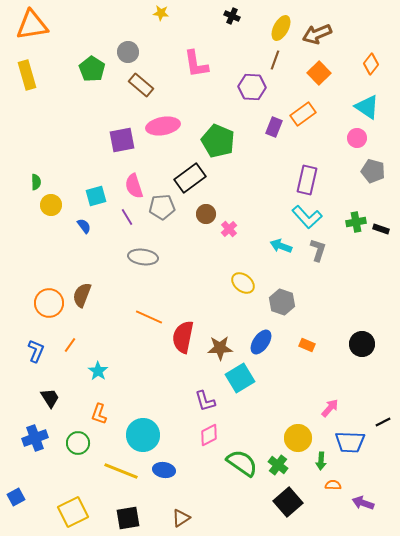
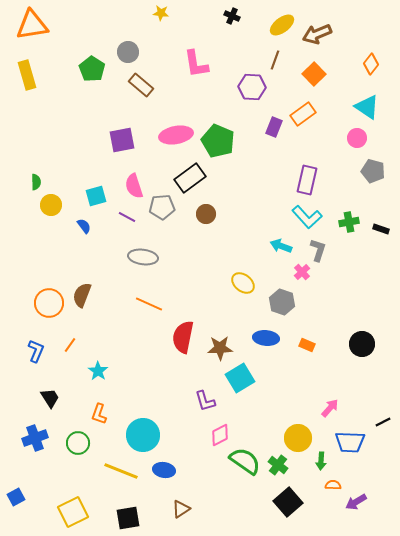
yellow ellipse at (281, 28): moved 1 px right, 3 px up; rotated 25 degrees clockwise
orange square at (319, 73): moved 5 px left, 1 px down
pink ellipse at (163, 126): moved 13 px right, 9 px down
purple line at (127, 217): rotated 30 degrees counterclockwise
green cross at (356, 222): moved 7 px left
pink cross at (229, 229): moved 73 px right, 43 px down
orange line at (149, 317): moved 13 px up
blue ellipse at (261, 342): moved 5 px right, 4 px up; rotated 60 degrees clockwise
pink diamond at (209, 435): moved 11 px right
green semicircle at (242, 463): moved 3 px right, 2 px up
purple arrow at (363, 503): moved 7 px left, 1 px up; rotated 50 degrees counterclockwise
brown triangle at (181, 518): moved 9 px up
